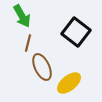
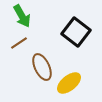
brown line: moved 9 px left; rotated 42 degrees clockwise
